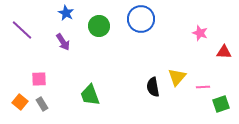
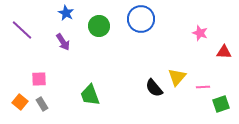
black semicircle: moved 1 px right, 1 px down; rotated 30 degrees counterclockwise
